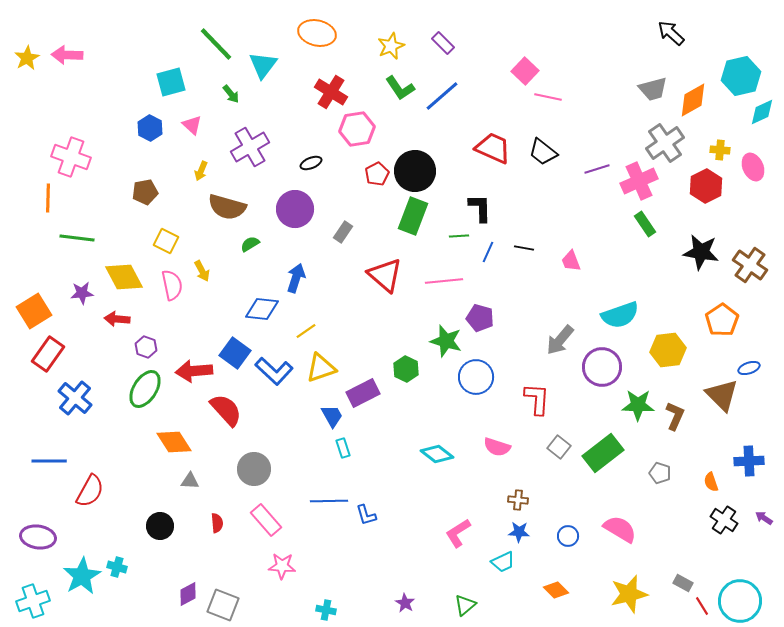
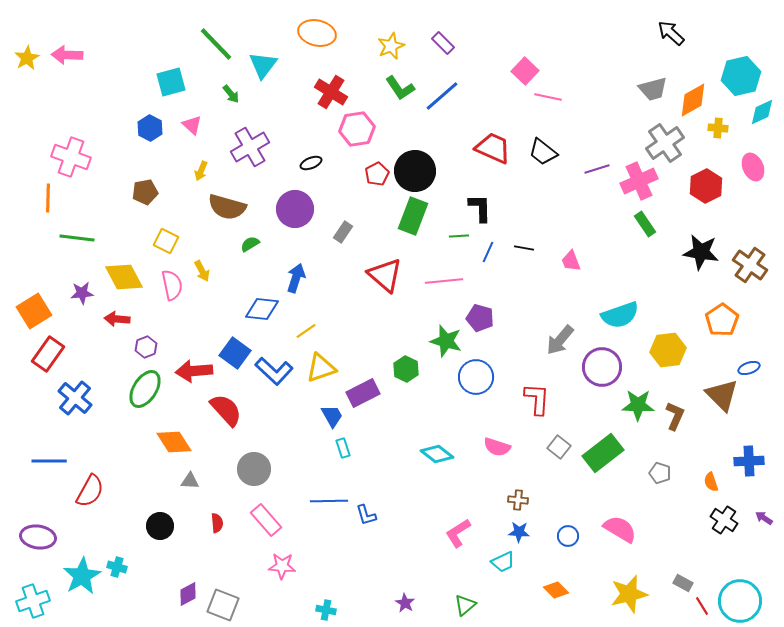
yellow cross at (720, 150): moved 2 px left, 22 px up
purple hexagon at (146, 347): rotated 20 degrees clockwise
